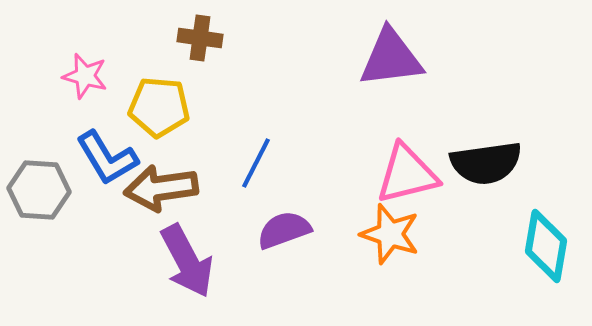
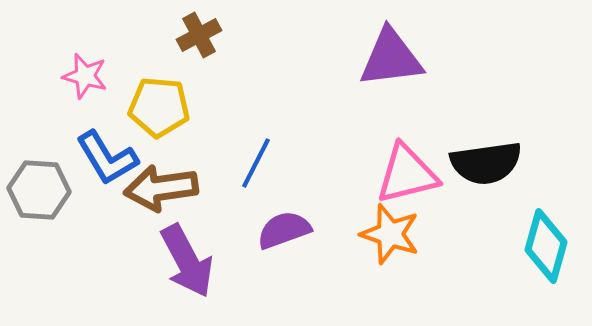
brown cross: moved 1 px left, 3 px up; rotated 36 degrees counterclockwise
cyan diamond: rotated 6 degrees clockwise
